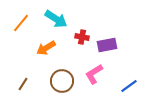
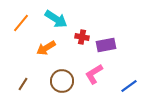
purple rectangle: moved 1 px left
